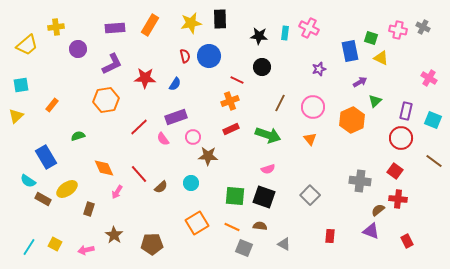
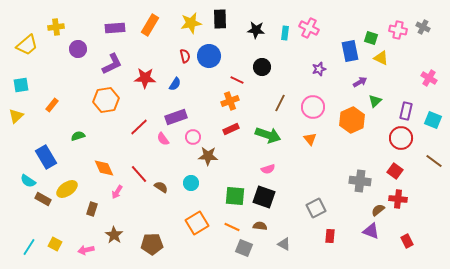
black star at (259, 36): moved 3 px left, 6 px up
brown semicircle at (161, 187): rotated 104 degrees counterclockwise
gray square at (310, 195): moved 6 px right, 13 px down; rotated 18 degrees clockwise
brown rectangle at (89, 209): moved 3 px right
